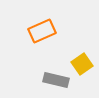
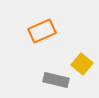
yellow square: rotated 15 degrees counterclockwise
